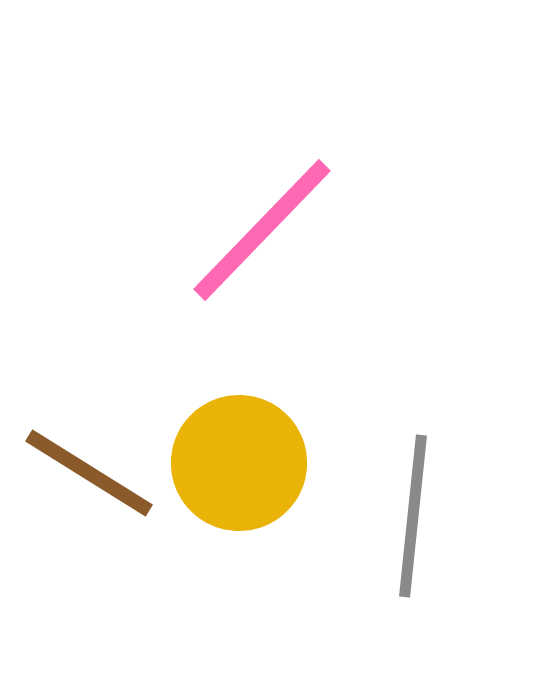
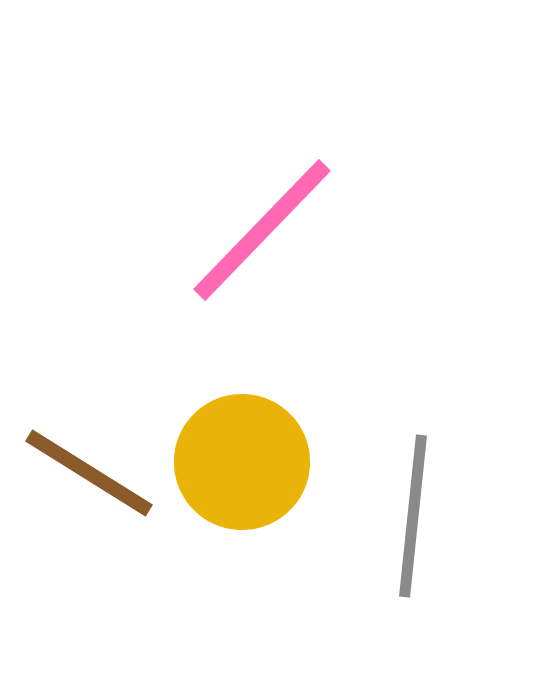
yellow circle: moved 3 px right, 1 px up
